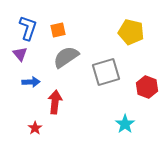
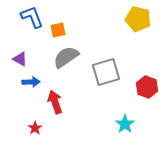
blue L-shape: moved 4 px right, 11 px up; rotated 40 degrees counterclockwise
yellow pentagon: moved 7 px right, 13 px up
purple triangle: moved 5 px down; rotated 21 degrees counterclockwise
red arrow: rotated 25 degrees counterclockwise
